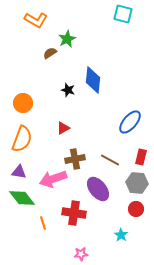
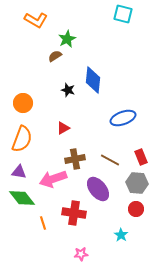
brown semicircle: moved 5 px right, 3 px down
blue ellipse: moved 7 px left, 4 px up; rotated 30 degrees clockwise
red rectangle: rotated 35 degrees counterclockwise
